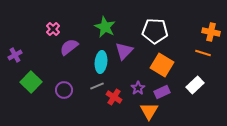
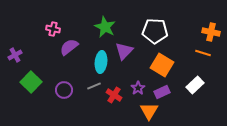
pink cross: rotated 32 degrees counterclockwise
gray line: moved 3 px left
red cross: moved 2 px up
